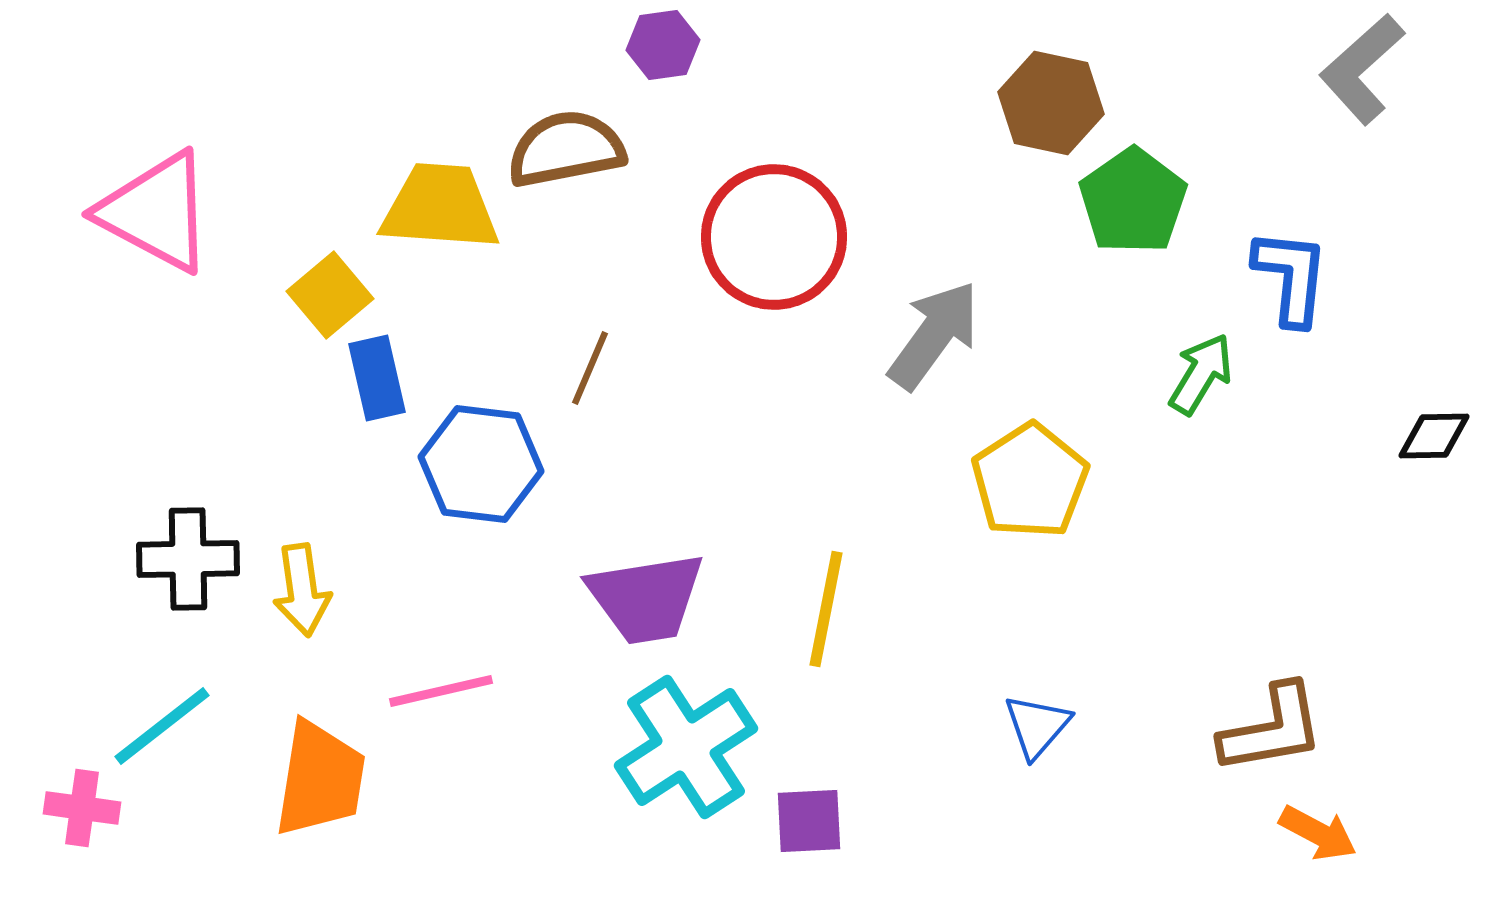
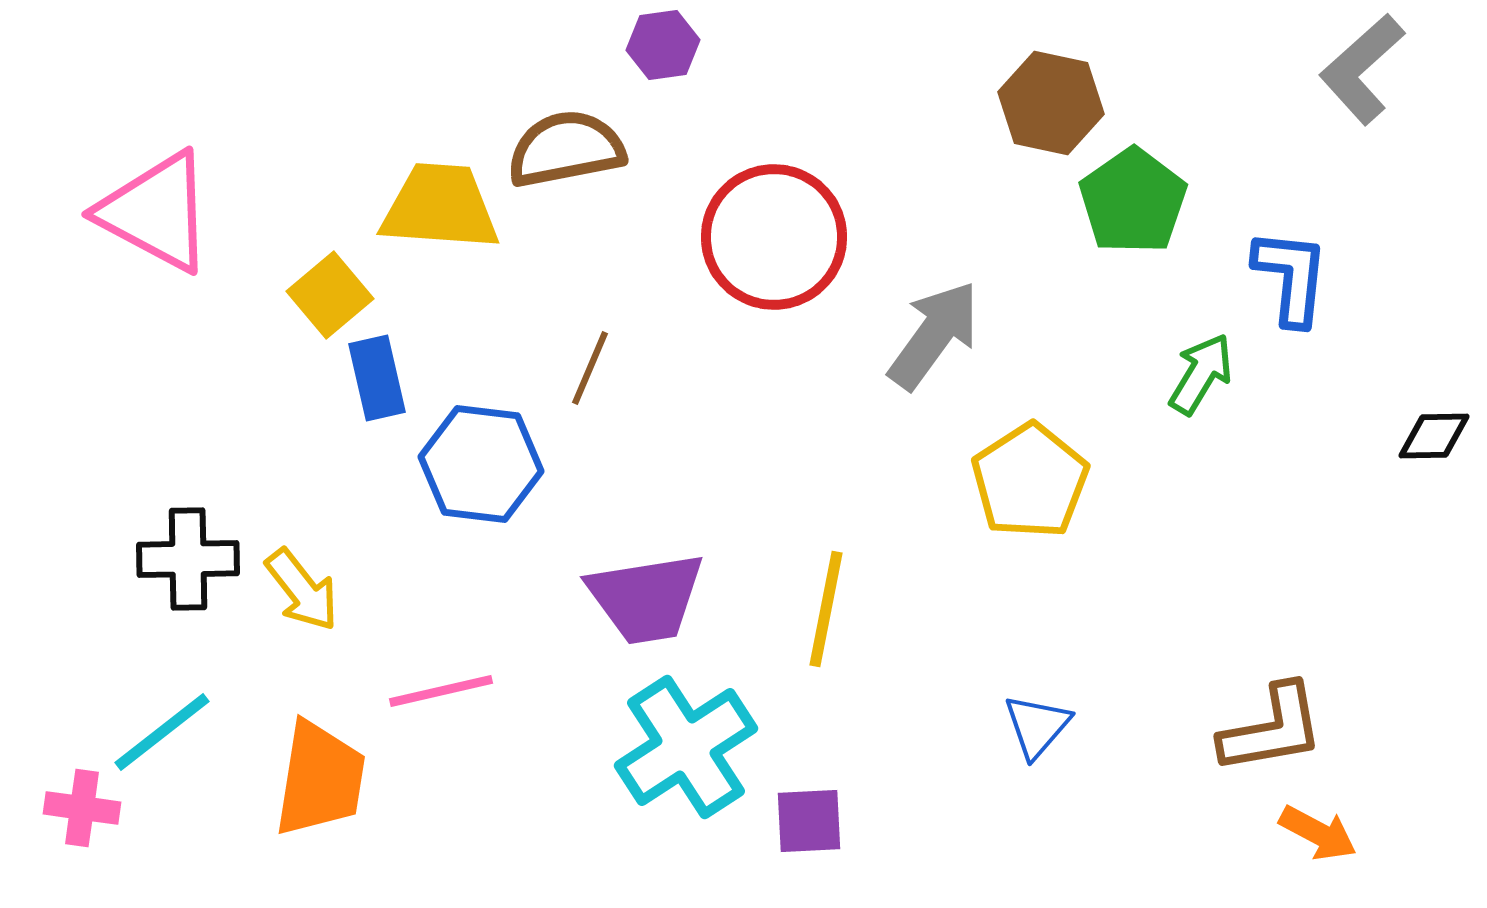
yellow arrow: rotated 30 degrees counterclockwise
cyan line: moved 6 px down
